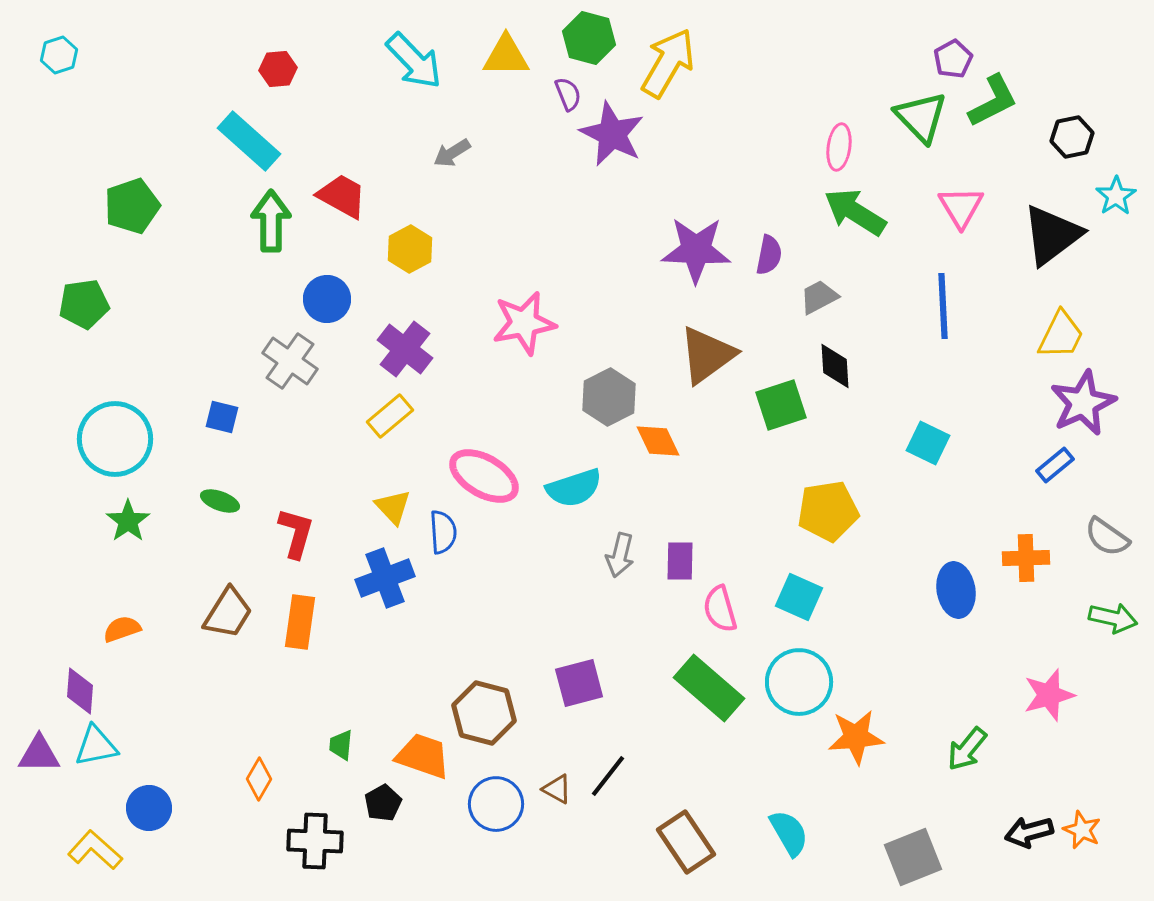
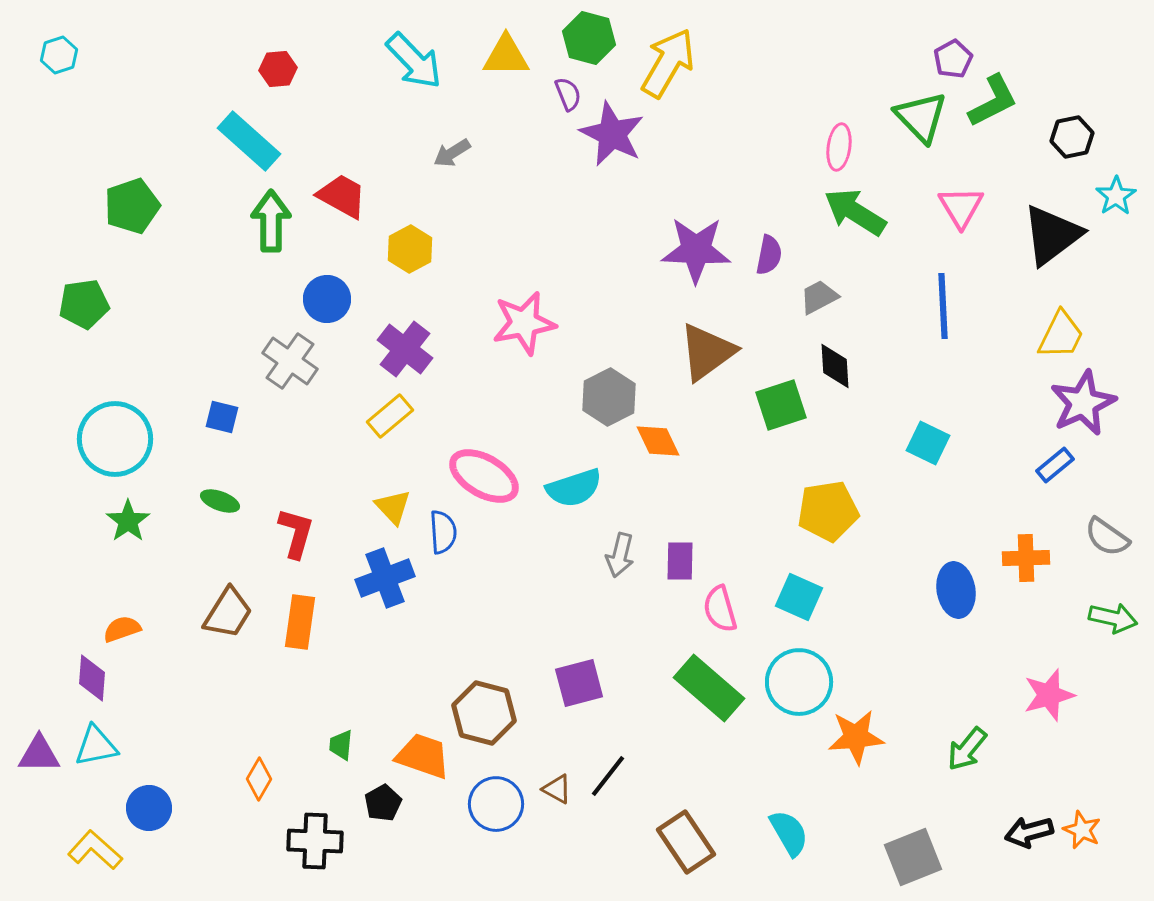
brown triangle at (707, 355): moved 3 px up
purple diamond at (80, 691): moved 12 px right, 13 px up
